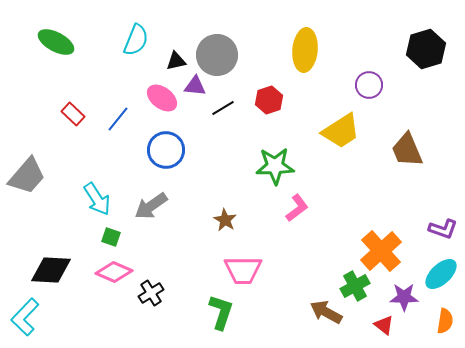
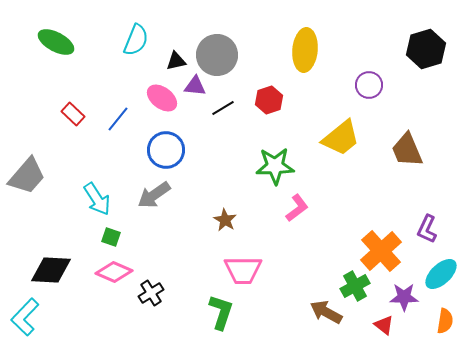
yellow trapezoid: moved 7 px down; rotated 6 degrees counterclockwise
gray arrow: moved 3 px right, 11 px up
purple L-shape: moved 16 px left; rotated 96 degrees clockwise
